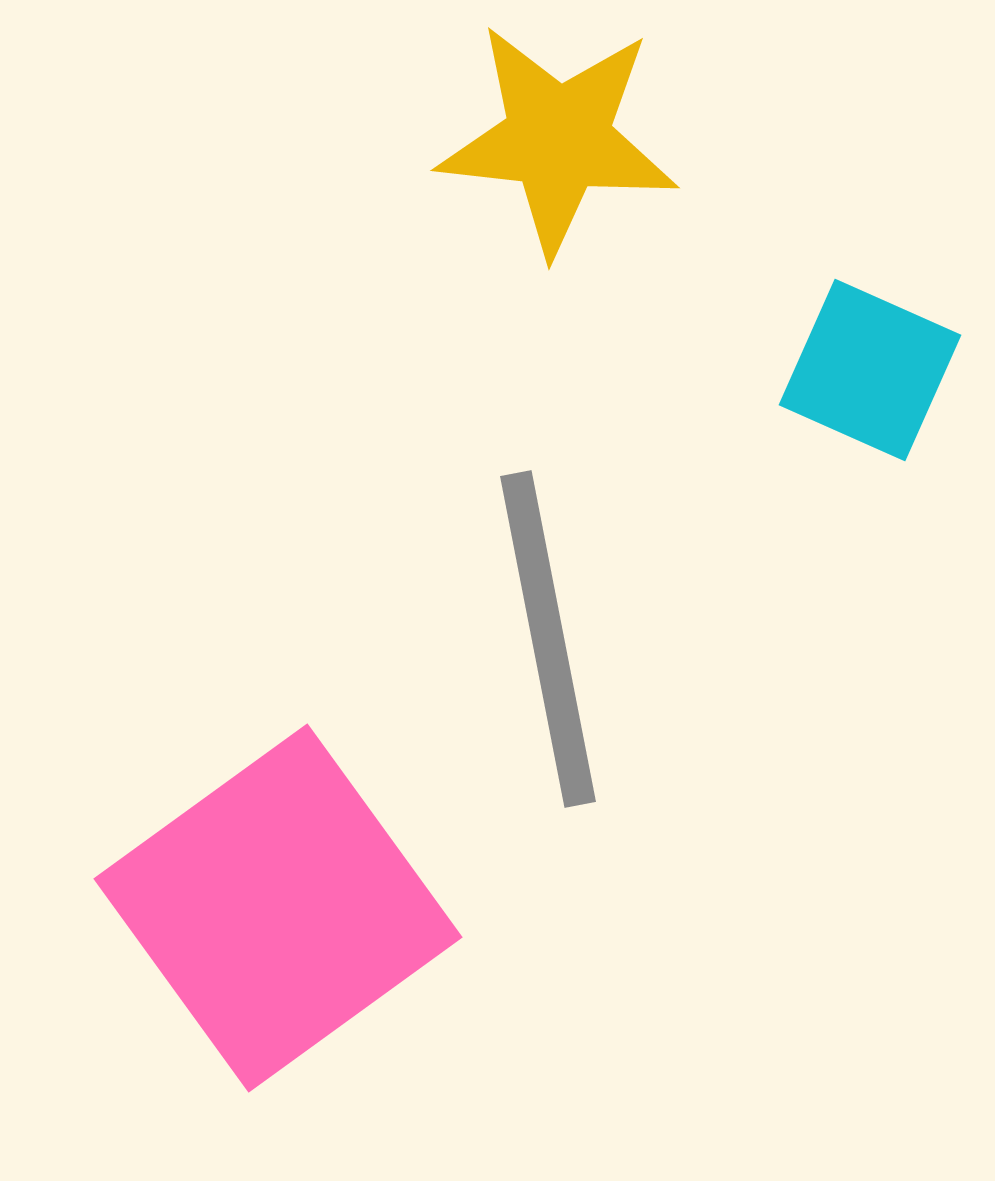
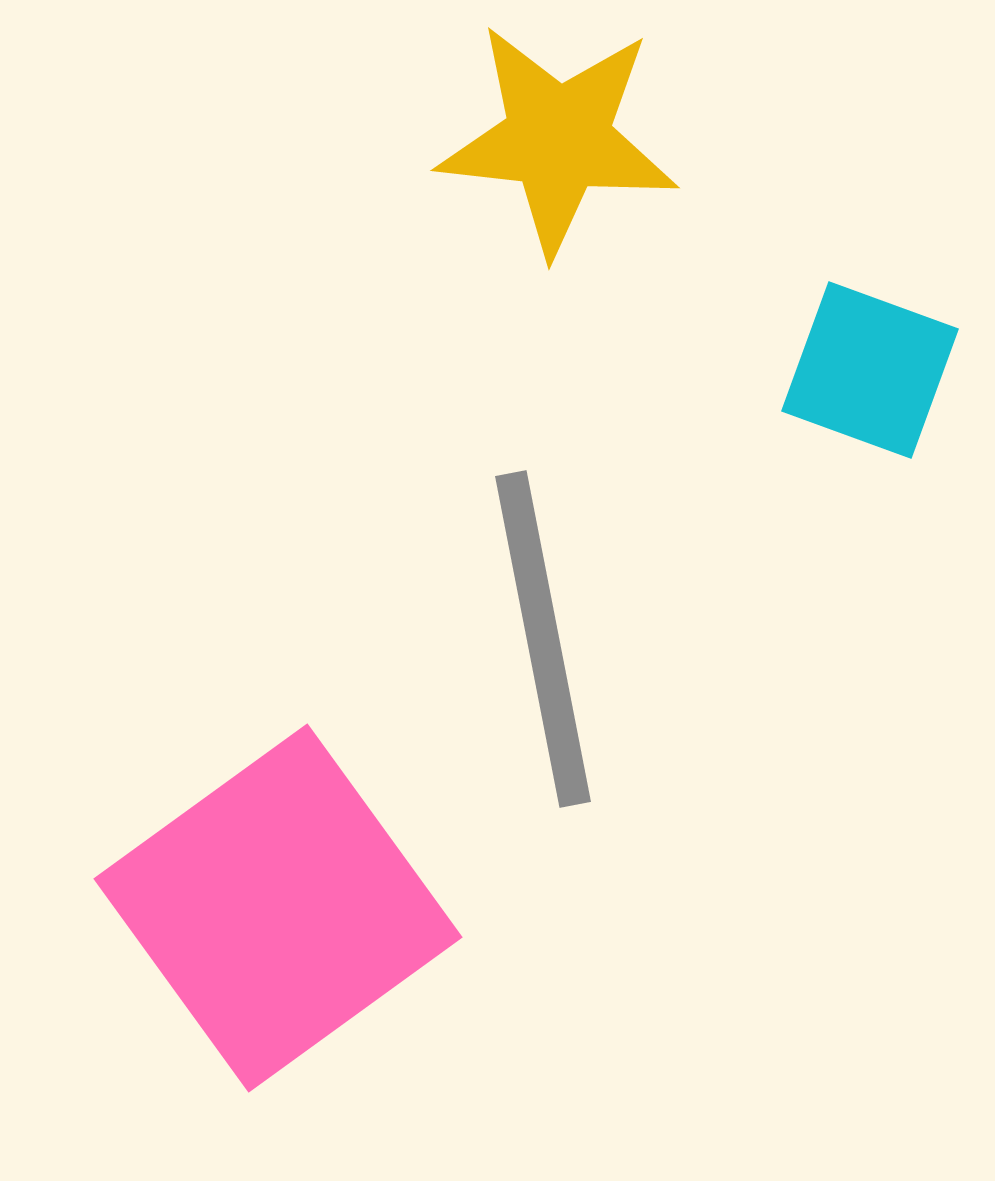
cyan square: rotated 4 degrees counterclockwise
gray line: moved 5 px left
